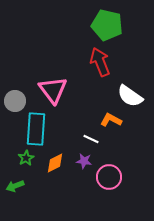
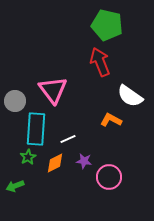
white line: moved 23 px left; rotated 49 degrees counterclockwise
green star: moved 2 px right, 1 px up
